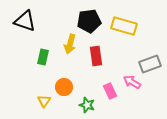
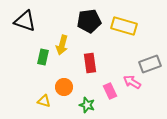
yellow arrow: moved 8 px left, 1 px down
red rectangle: moved 6 px left, 7 px down
yellow triangle: rotated 48 degrees counterclockwise
